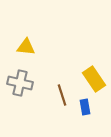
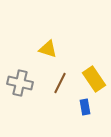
yellow triangle: moved 22 px right, 2 px down; rotated 12 degrees clockwise
brown line: moved 2 px left, 12 px up; rotated 45 degrees clockwise
